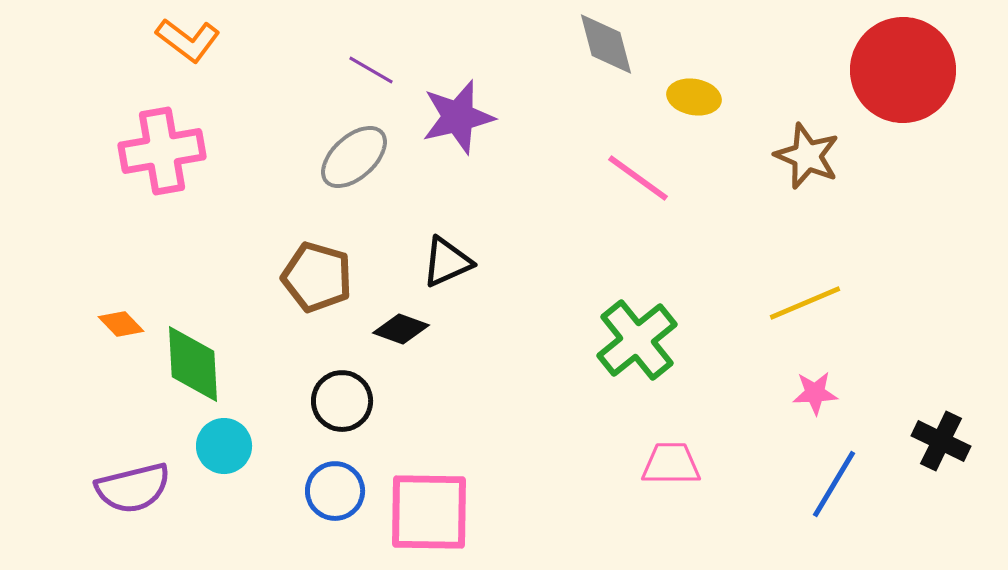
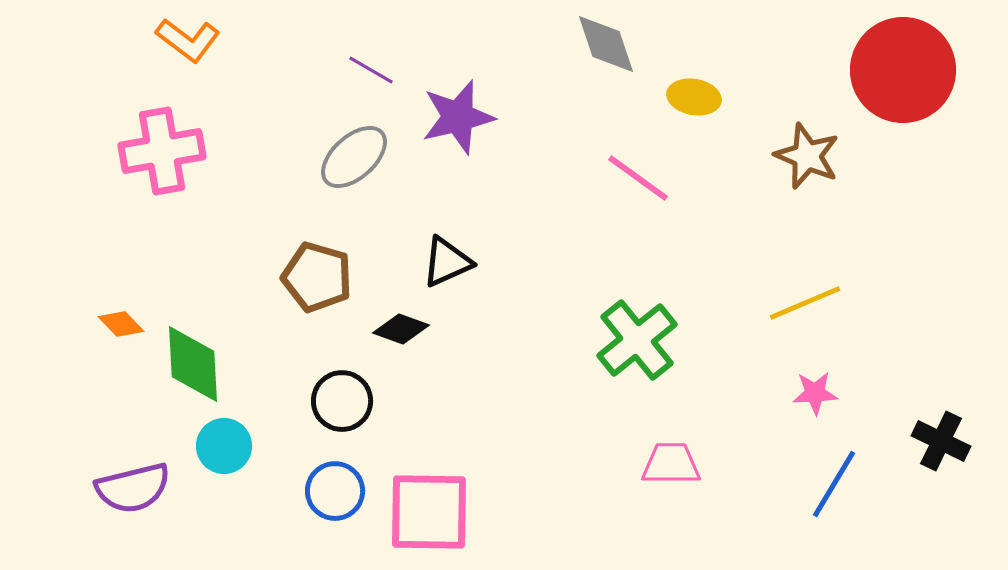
gray diamond: rotated 4 degrees counterclockwise
